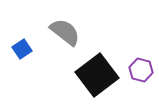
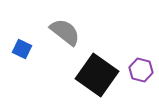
blue square: rotated 30 degrees counterclockwise
black square: rotated 18 degrees counterclockwise
